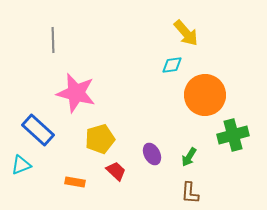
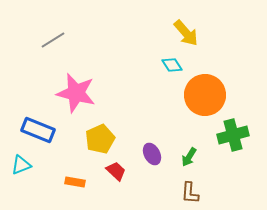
gray line: rotated 60 degrees clockwise
cyan diamond: rotated 65 degrees clockwise
blue rectangle: rotated 20 degrees counterclockwise
yellow pentagon: rotated 8 degrees counterclockwise
